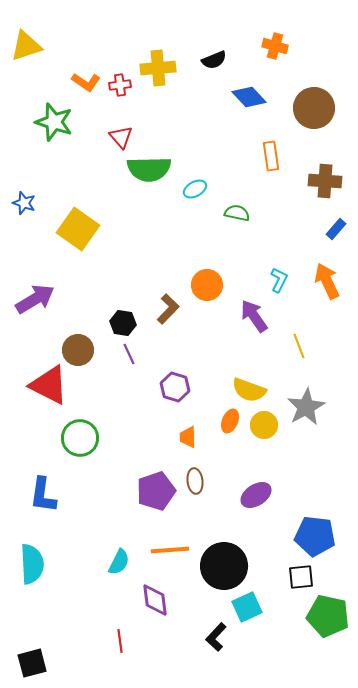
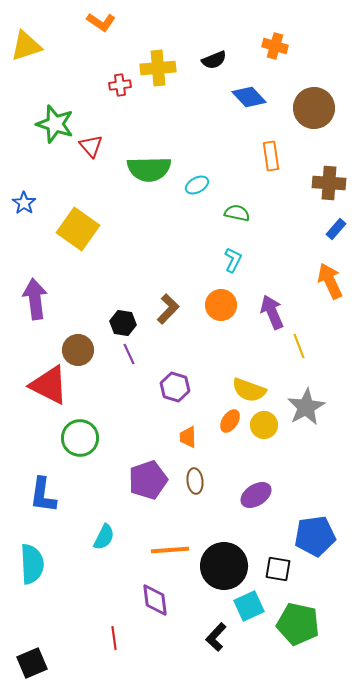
orange L-shape at (86, 82): moved 15 px right, 60 px up
green star at (54, 122): moved 1 px right, 2 px down
red triangle at (121, 137): moved 30 px left, 9 px down
brown cross at (325, 181): moved 4 px right, 2 px down
cyan ellipse at (195, 189): moved 2 px right, 4 px up
blue star at (24, 203): rotated 15 degrees clockwise
cyan L-shape at (279, 280): moved 46 px left, 20 px up
orange arrow at (327, 281): moved 3 px right
orange circle at (207, 285): moved 14 px right, 20 px down
purple arrow at (35, 299): rotated 66 degrees counterclockwise
purple arrow at (254, 316): moved 18 px right, 4 px up; rotated 12 degrees clockwise
orange ellipse at (230, 421): rotated 10 degrees clockwise
purple pentagon at (156, 491): moved 8 px left, 11 px up
blue pentagon at (315, 536): rotated 15 degrees counterclockwise
cyan semicircle at (119, 562): moved 15 px left, 25 px up
black square at (301, 577): moved 23 px left, 8 px up; rotated 16 degrees clockwise
cyan square at (247, 607): moved 2 px right, 1 px up
green pentagon at (328, 616): moved 30 px left, 8 px down
red line at (120, 641): moved 6 px left, 3 px up
black square at (32, 663): rotated 8 degrees counterclockwise
